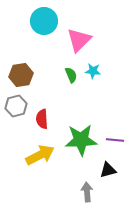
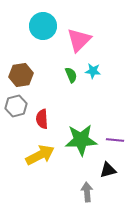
cyan circle: moved 1 px left, 5 px down
